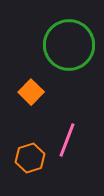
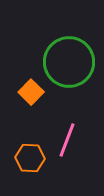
green circle: moved 17 px down
orange hexagon: rotated 20 degrees clockwise
